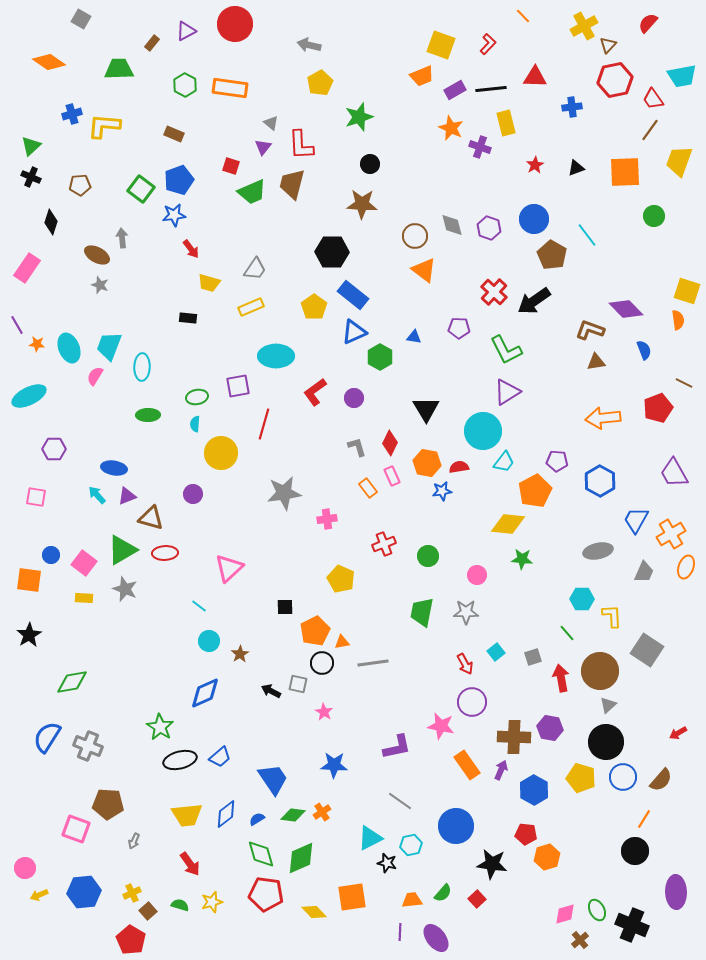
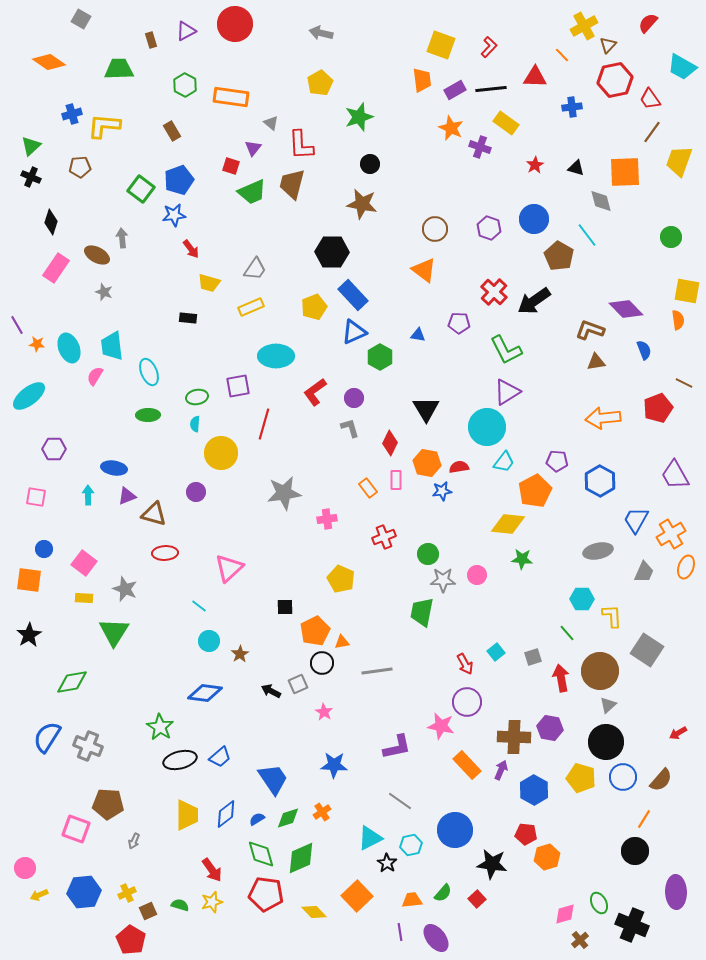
orange line at (523, 16): moved 39 px right, 39 px down
brown rectangle at (152, 43): moved 1 px left, 3 px up; rotated 56 degrees counterclockwise
red L-shape at (488, 44): moved 1 px right, 3 px down
gray arrow at (309, 45): moved 12 px right, 12 px up
orange trapezoid at (422, 76): moved 4 px down; rotated 75 degrees counterclockwise
cyan trapezoid at (682, 76): moved 9 px up; rotated 40 degrees clockwise
orange rectangle at (230, 88): moved 1 px right, 9 px down
red trapezoid at (653, 99): moved 3 px left
yellow rectangle at (506, 123): rotated 40 degrees counterclockwise
brown line at (650, 130): moved 2 px right, 2 px down
brown rectangle at (174, 134): moved 2 px left, 3 px up; rotated 36 degrees clockwise
purple triangle at (263, 147): moved 10 px left, 1 px down
black triangle at (576, 168): rotated 36 degrees clockwise
brown pentagon at (80, 185): moved 18 px up
brown star at (362, 204): rotated 8 degrees clockwise
green circle at (654, 216): moved 17 px right, 21 px down
gray diamond at (452, 225): moved 149 px right, 24 px up
brown circle at (415, 236): moved 20 px right, 7 px up
brown pentagon at (552, 255): moved 7 px right, 1 px down
pink rectangle at (27, 268): moved 29 px right
gray star at (100, 285): moved 4 px right, 7 px down
yellow square at (687, 291): rotated 8 degrees counterclockwise
blue rectangle at (353, 295): rotated 8 degrees clockwise
yellow pentagon at (314, 307): rotated 15 degrees clockwise
purple pentagon at (459, 328): moved 5 px up
blue triangle at (414, 337): moved 4 px right, 2 px up
cyan trapezoid at (109, 346): moved 3 px right; rotated 28 degrees counterclockwise
cyan ellipse at (142, 367): moved 7 px right, 5 px down; rotated 24 degrees counterclockwise
cyan ellipse at (29, 396): rotated 12 degrees counterclockwise
cyan circle at (483, 431): moved 4 px right, 4 px up
gray L-shape at (357, 447): moved 7 px left, 19 px up
purple trapezoid at (674, 473): moved 1 px right, 2 px down
pink rectangle at (392, 476): moved 4 px right, 4 px down; rotated 24 degrees clockwise
purple circle at (193, 494): moved 3 px right, 2 px up
cyan arrow at (97, 495): moved 9 px left; rotated 42 degrees clockwise
brown triangle at (151, 518): moved 3 px right, 4 px up
red cross at (384, 544): moved 7 px up
green triangle at (122, 550): moved 8 px left, 82 px down; rotated 28 degrees counterclockwise
blue circle at (51, 555): moved 7 px left, 6 px up
green circle at (428, 556): moved 2 px up
gray star at (466, 612): moved 23 px left, 32 px up
gray line at (373, 663): moved 4 px right, 8 px down
gray square at (298, 684): rotated 36 degrees counterclockwise
blue diamond at (205, 693): rotated 32 degrees clockwise
purple circle at (472, 702): moved 5 px left
orange rectangle at (467, 765): rotated 8 degrees counterclockwise
yellow trapezoid at (187, 815): rotated 84 degrees counterclockwise
green diamond at (293, 815): moved 5 px left, 3 px down; rotated 25 degrees counterclockwise
blue circle at (456, 826): moved 1 px left, 4 px down
black star at (387, 863): rotated 18 degrees clockwise
red arrow at (190, 864): moved 22 px right, 6 px down
yellow cross at (132, 893): moved 5 px left
orange square at (352, 897): moved 5 px right, 1 px up; rotated 36 degrees counterclockwise
green ellipse at (597, 910): moved 2 px right, 7 px up
brown square at (148, 911): rotated 18 degrees clockwise
purple line at (400, 932): rotated 12 degrees counterclockwise
